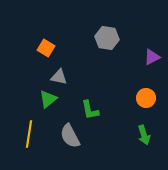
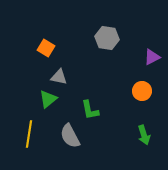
orange circle: moved 4 px left, 7 px up
